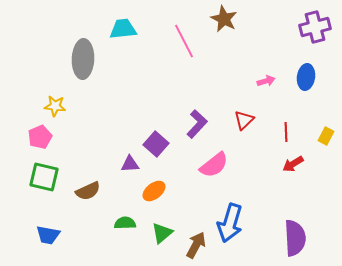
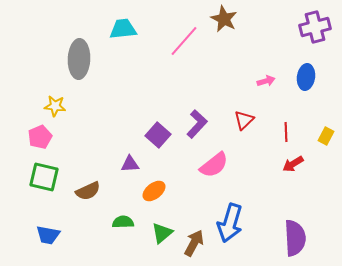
pink line: rotated 68 degrees clockwise
gray ellipse: moved 4 px left
purple square: moved 2 px right, 9 px up
green semicircle: moved 2 px left, 1 px up
brown arrow: moved 2 px left, 2 px up
